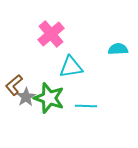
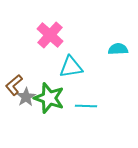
pink cross: moved 1 px left, 1 px down; rotated 8 degrees counterclockwise
